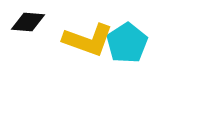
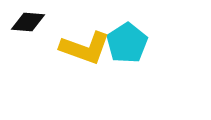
yellow L-shape: moved 3 px left, 8 px down
